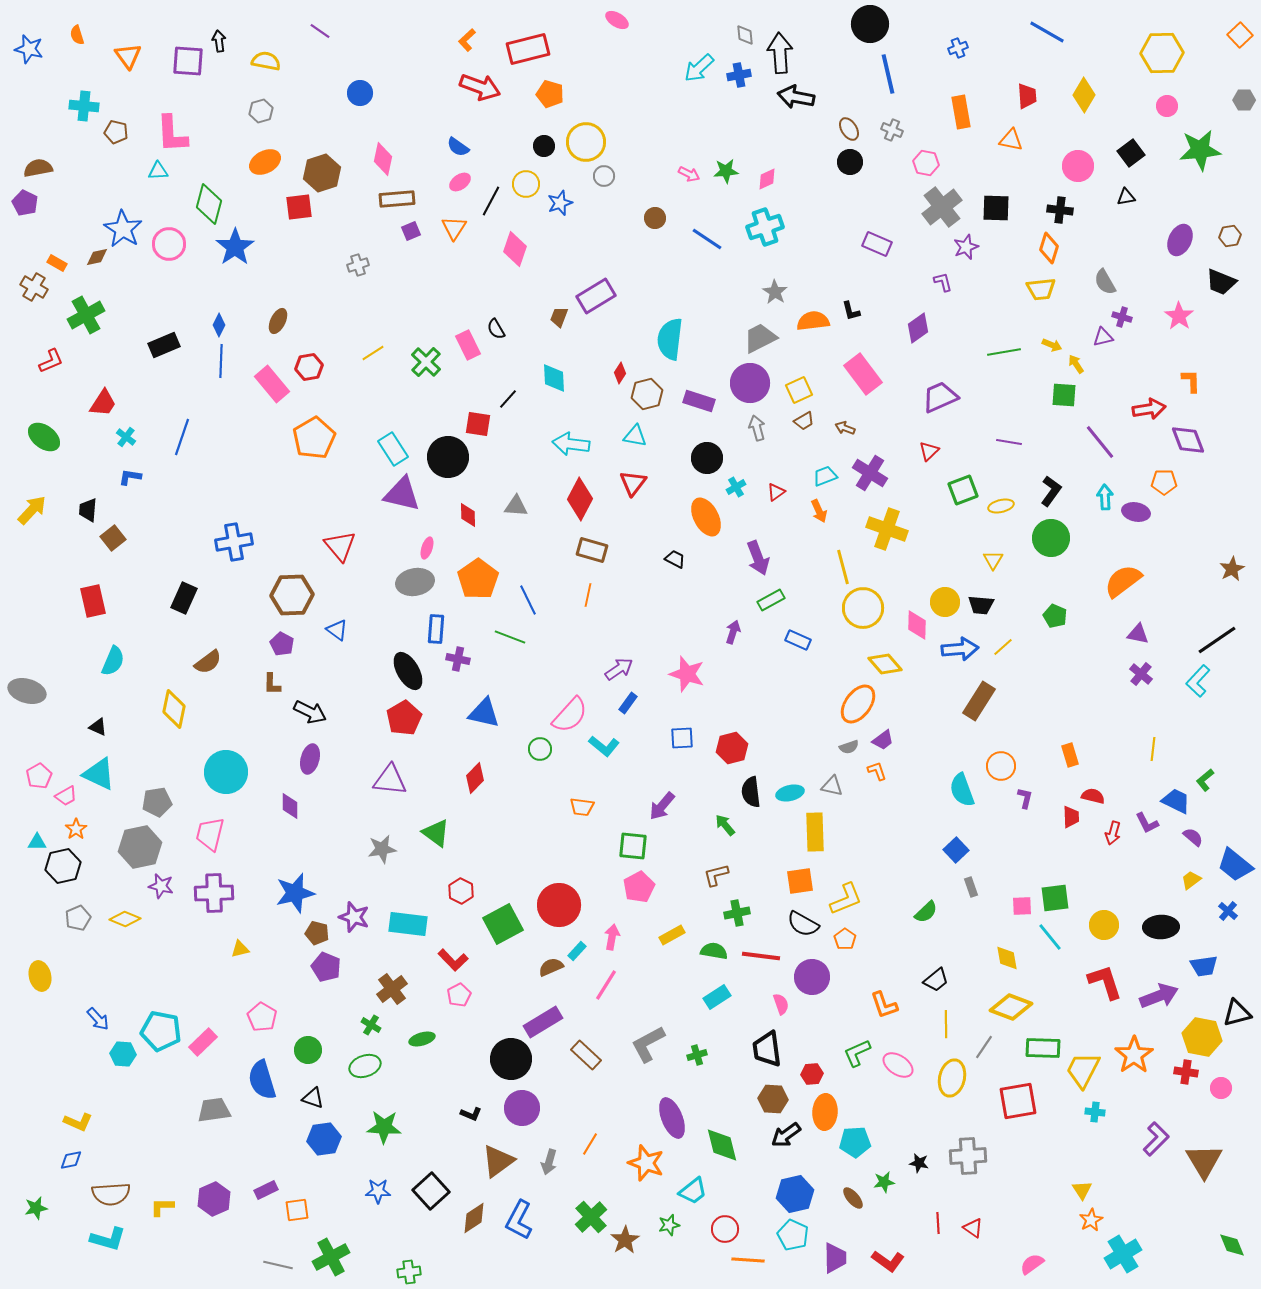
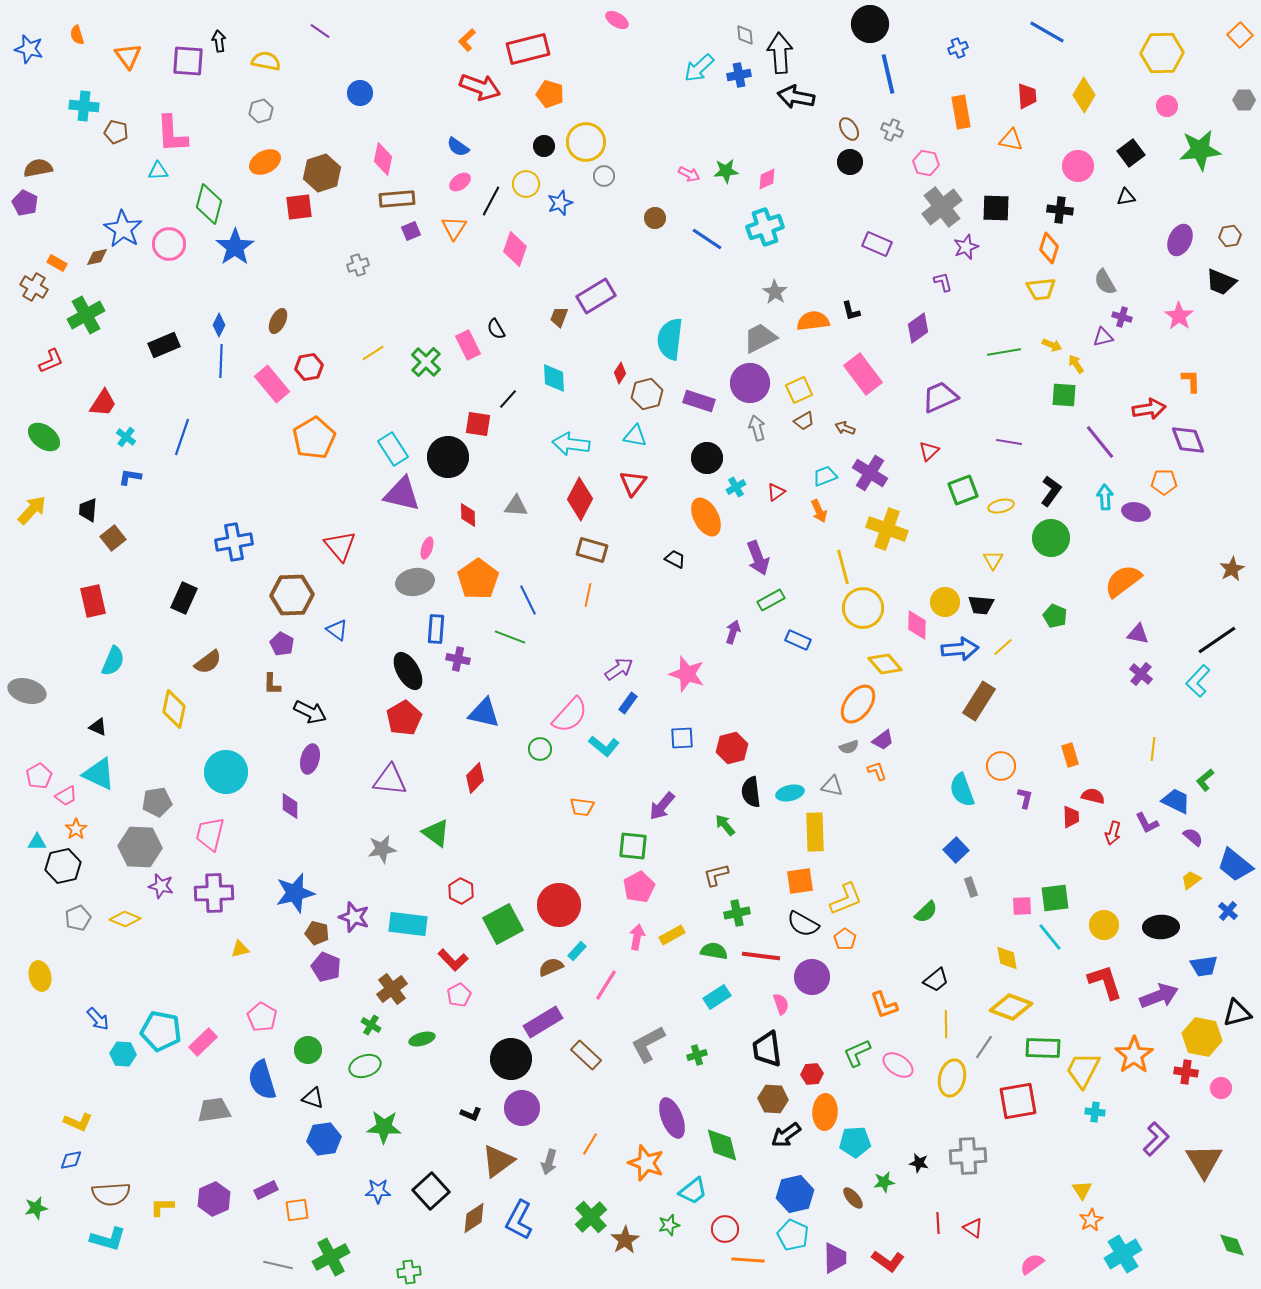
gray hexagon at (140, 847): rotated 15 degrees clockwise
pink arrow at (612, 937): moved 25 px right
